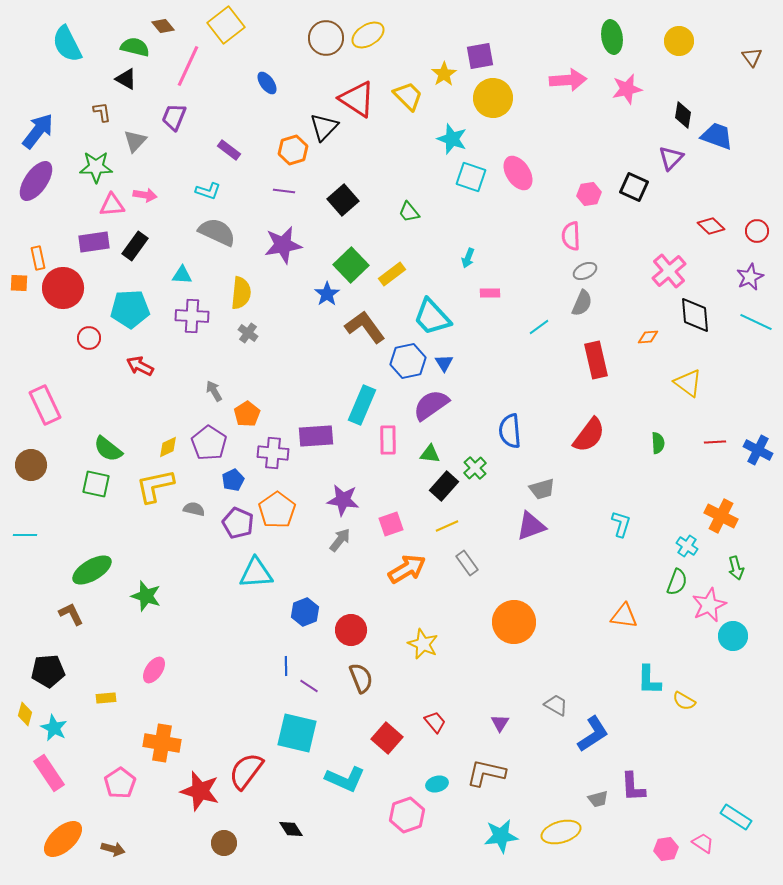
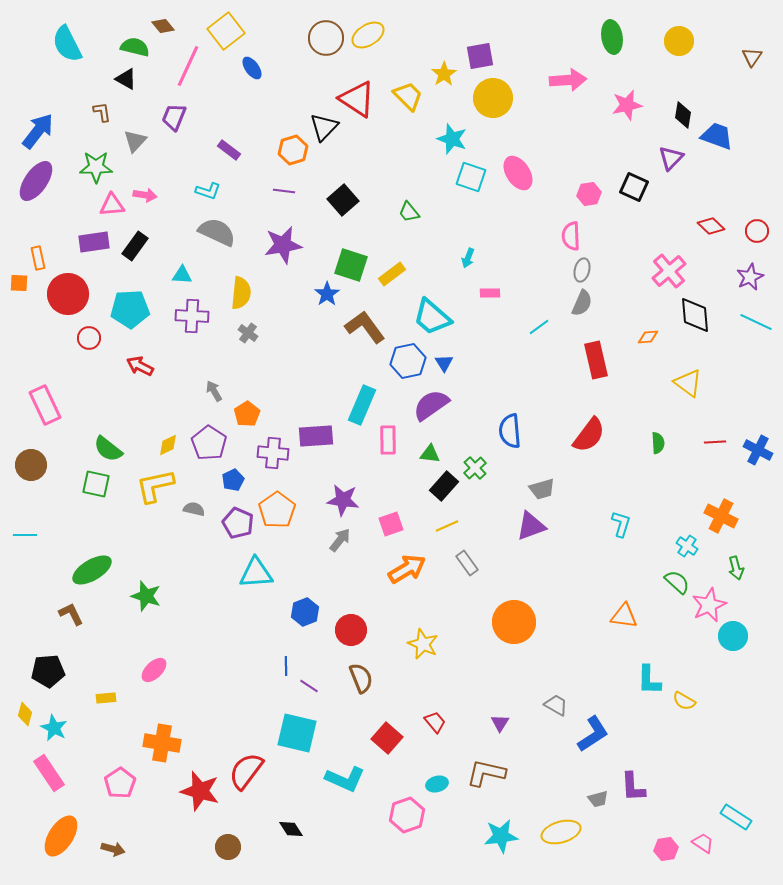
yellow square at (226, 25): moved 6 px down
brown triangle at (752, 57): rotated 10 degrees clockwise
blue ellipse at (267, 83): moved 15 px left, 15 px up
pink star at (627, 89): moved 16 px down
green square at (351, 265): rotated 28 degrees counterclockwise
gray ellipse at (585, 271): moved 3 px left, 1 px up; rotated 50 degrees counterclockwise
red circle at (63, 288): moved 5 px right, 6 px down
cyan trapezoid at (432, 317): rotated 6 degrees counterclockwise
yellow diamond at (168, 447): moved 2 px up
green semicircle at (677, 582): rotated 68 degrees counterclockwise
pink ellipse at (154, 670): rotated 12 degrees clockwise
orange ellipse at (63, 839): moved 2 px left, 3 px up; rotated 15 degrees counterclockwise
brown circle at (224, 843): moved 4 px right, 4 px down
